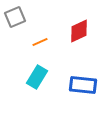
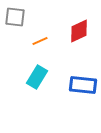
gray square: rotated 30 degrees clockwise
orange line: moved 1 px up
